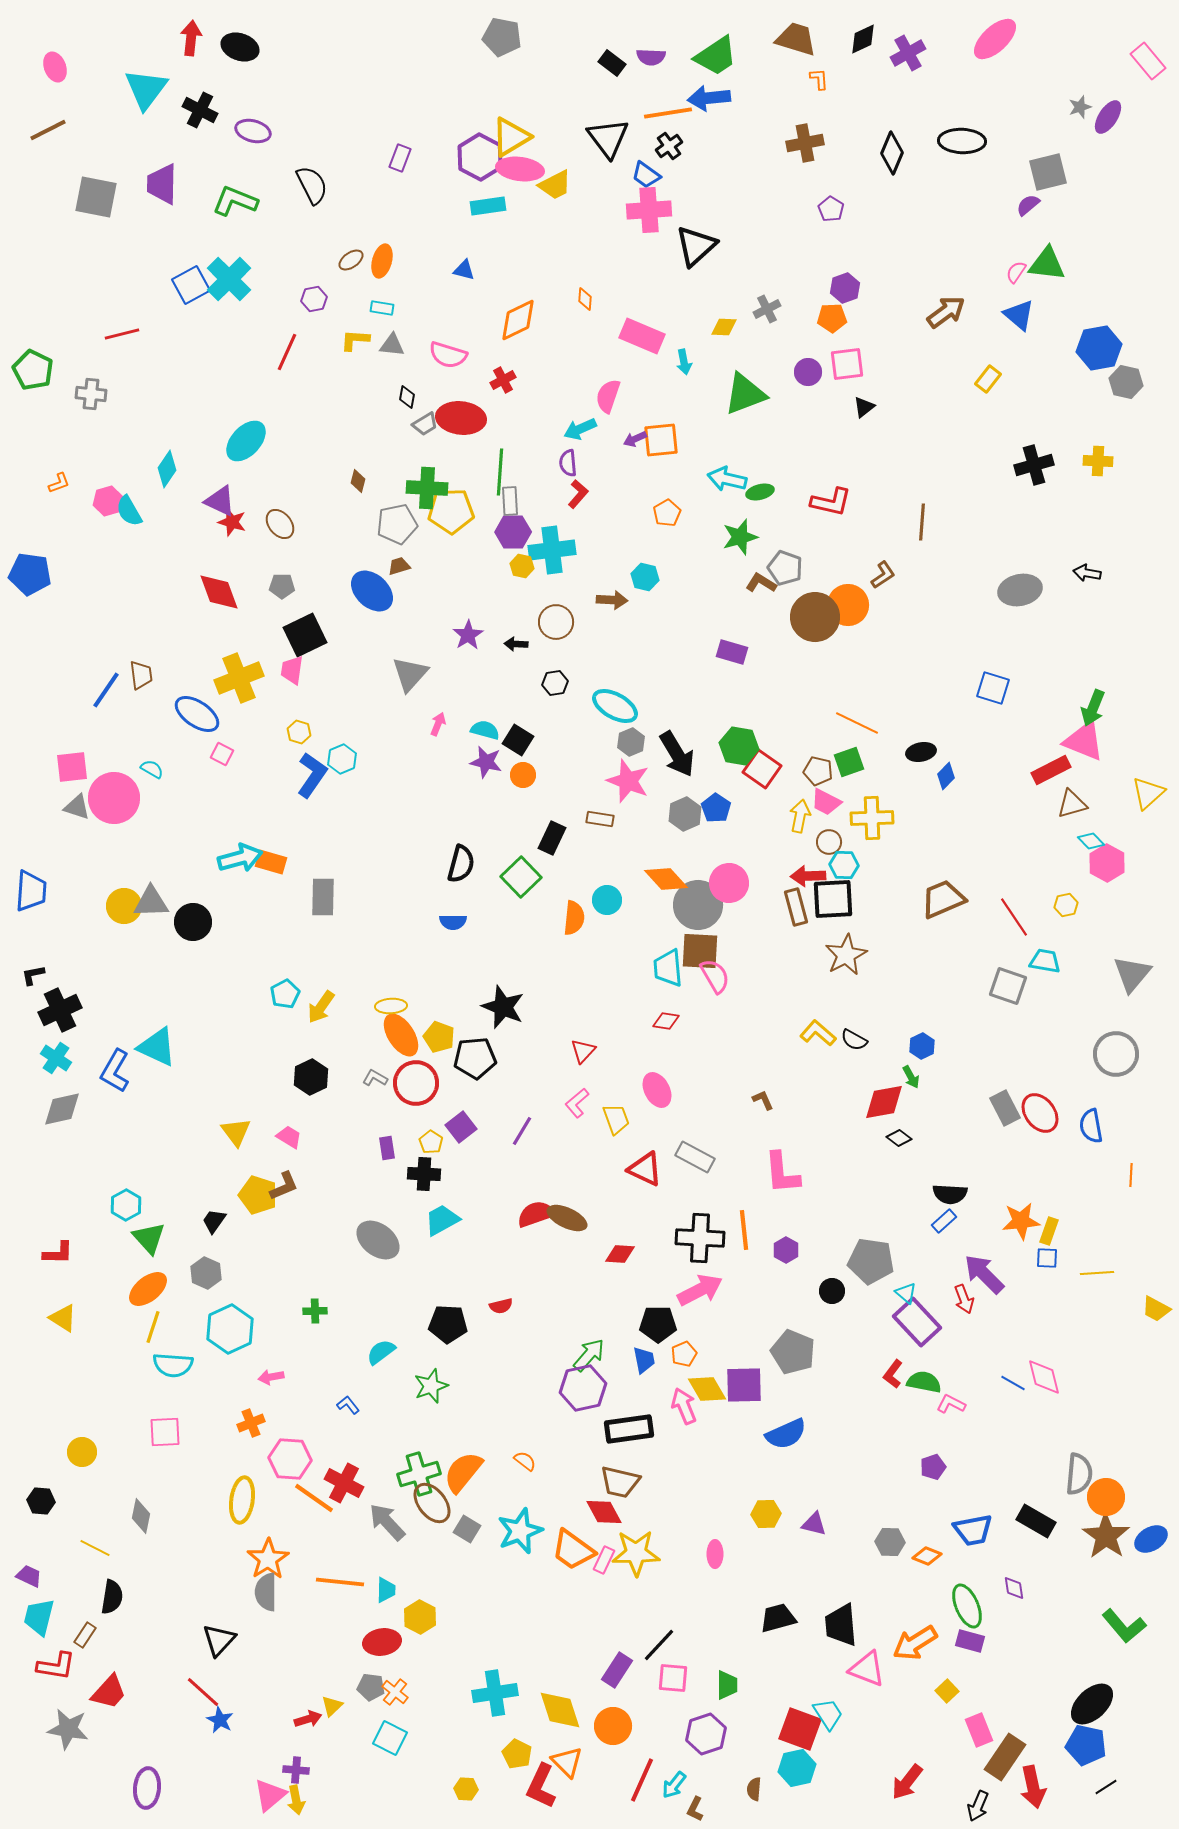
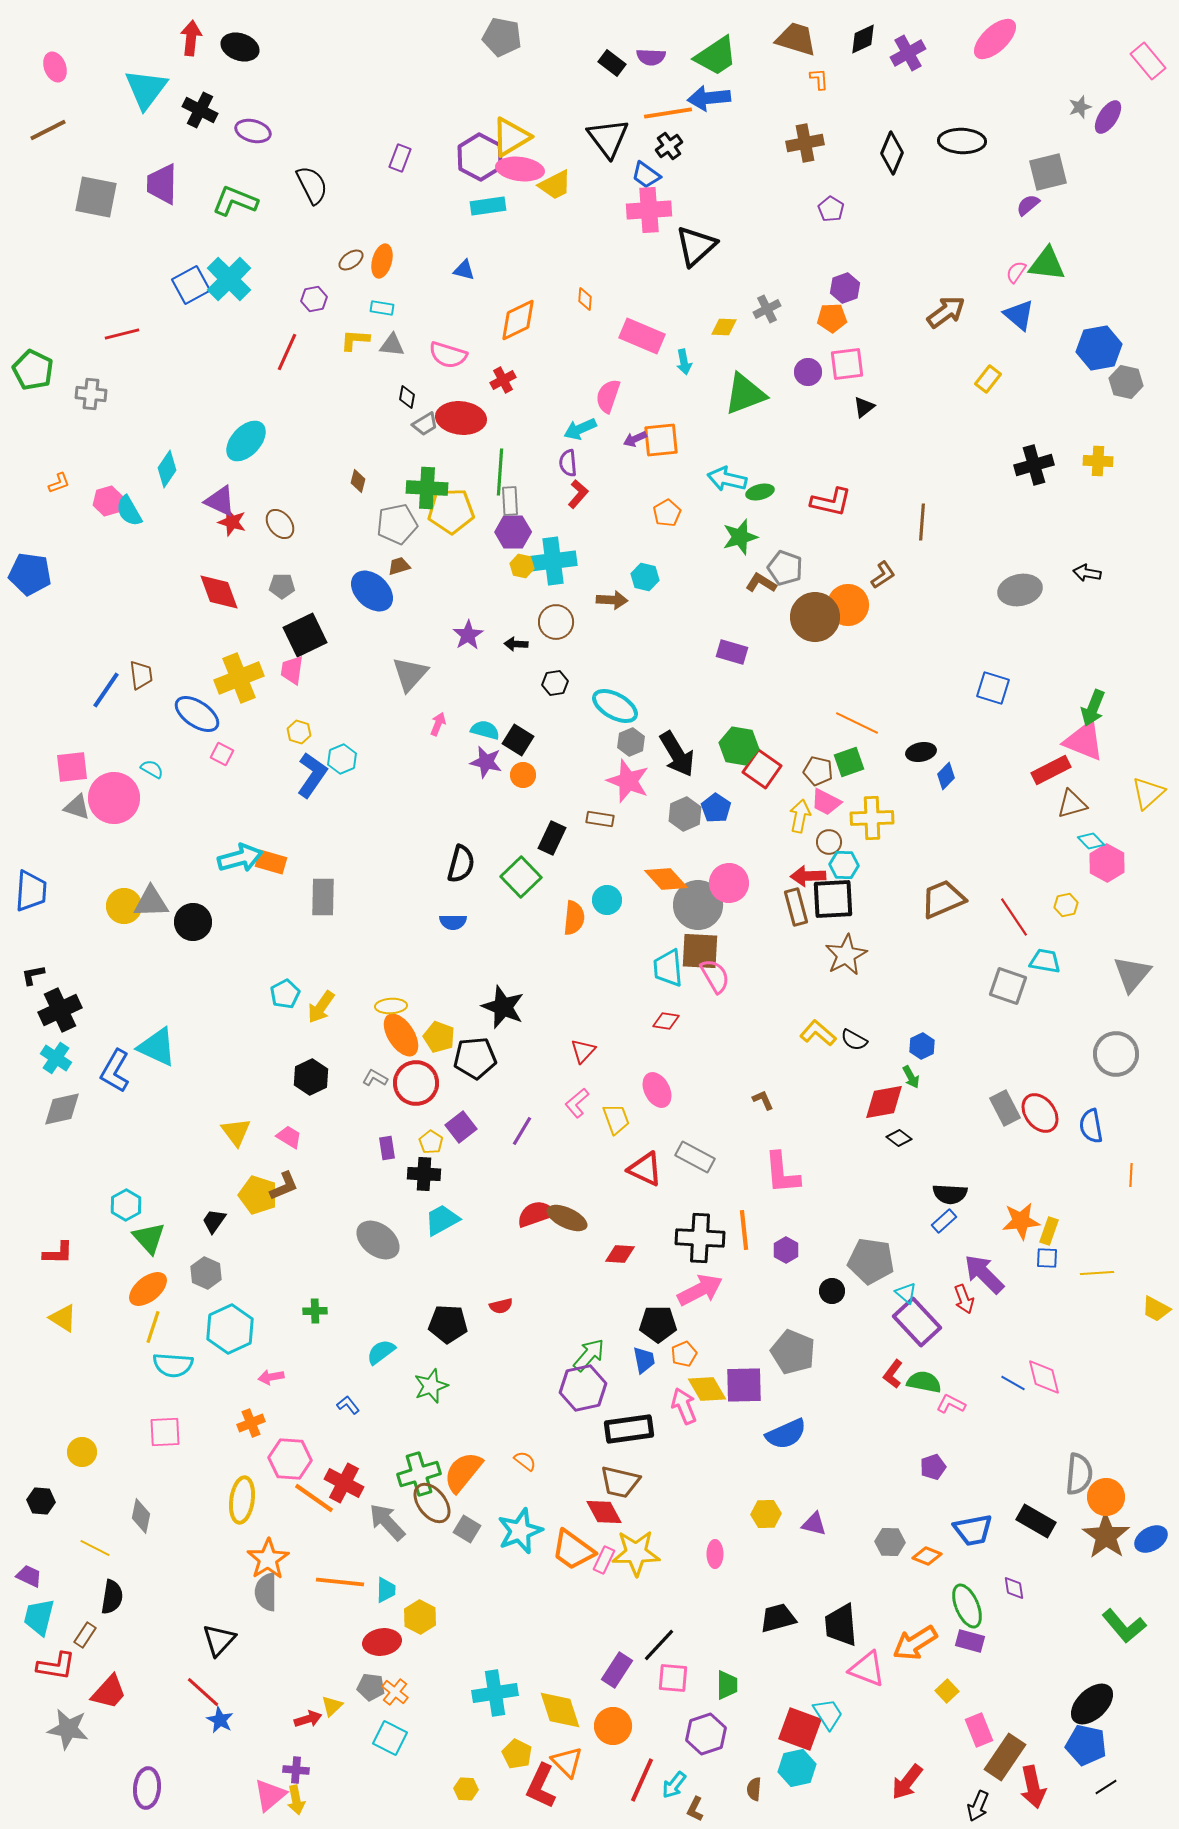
cyan cross at (552, 550): moved 1 px right, 11 px down
